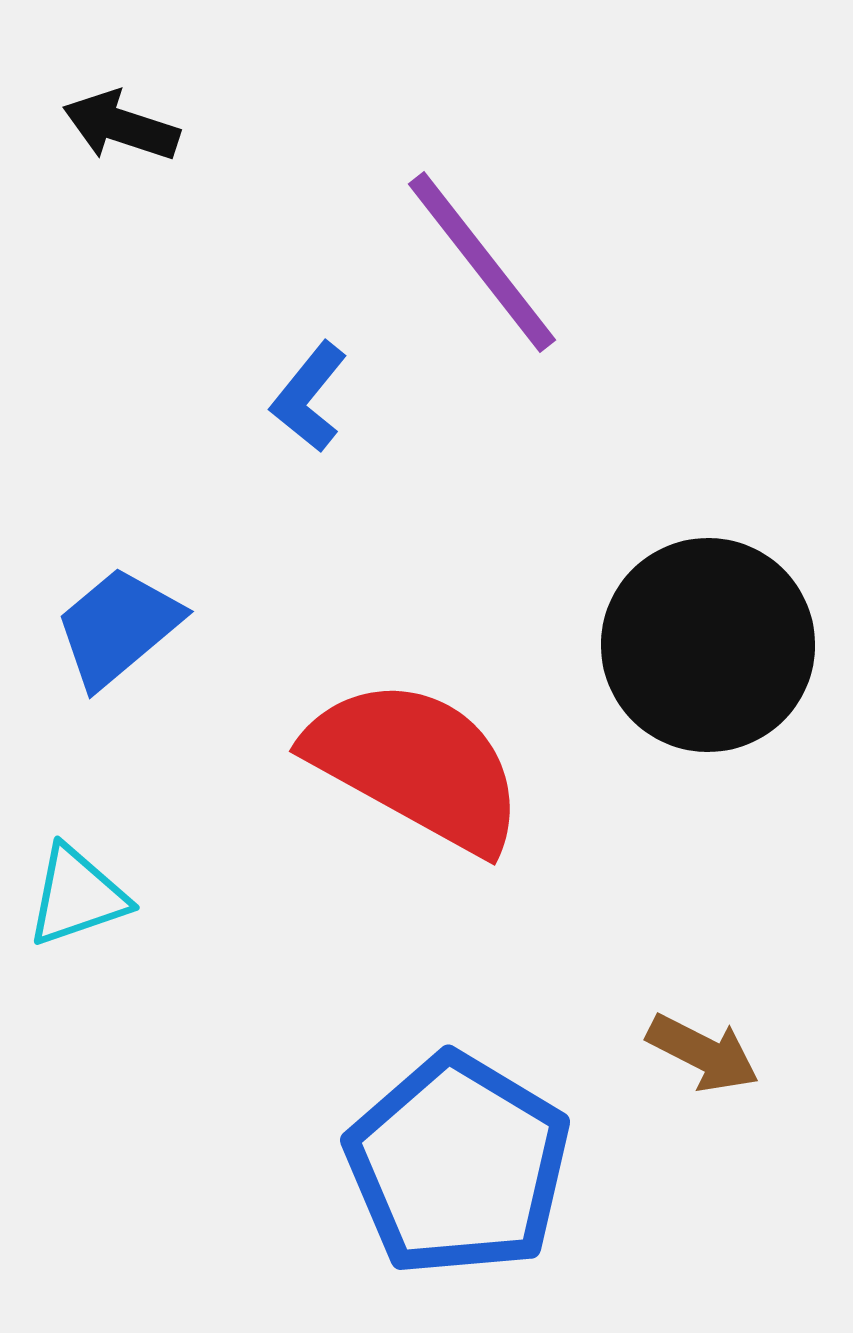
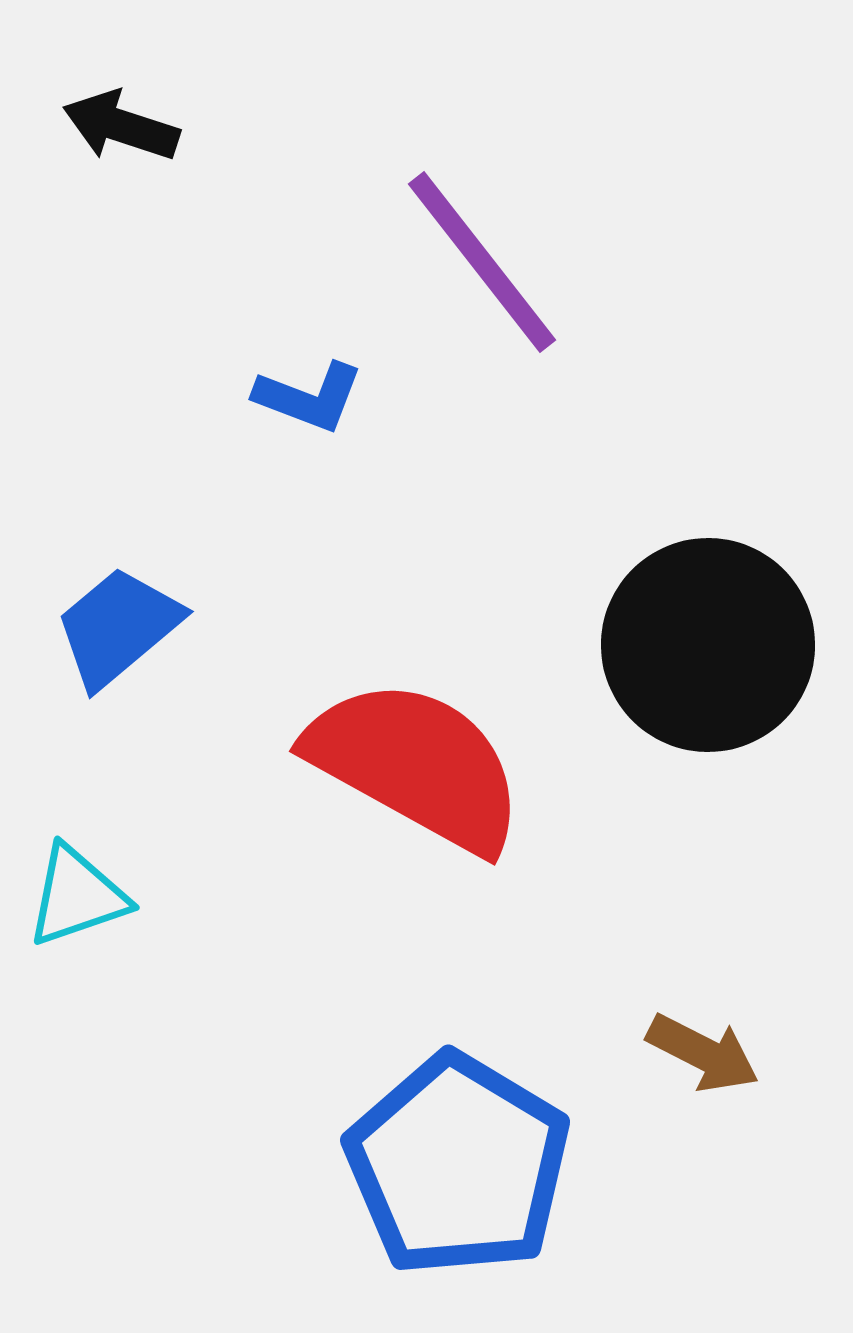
blue L-shape: rotated 108 degrees counterclockwise
